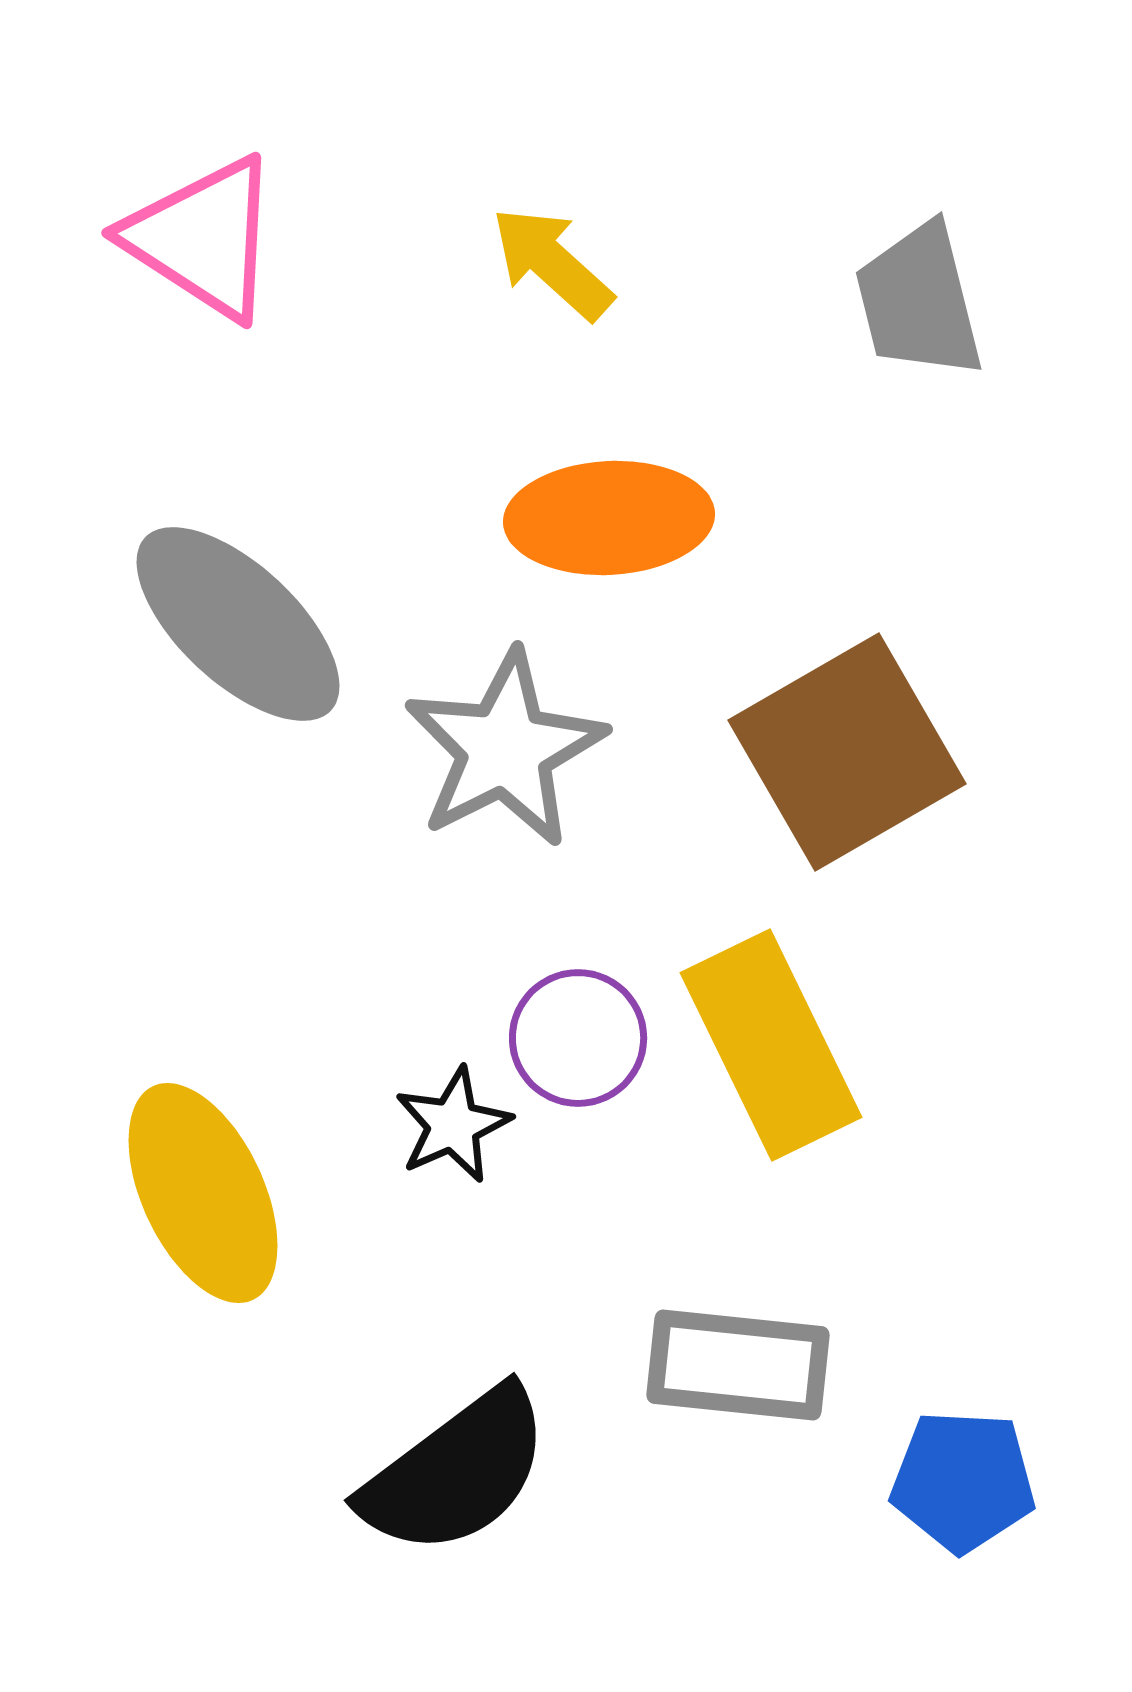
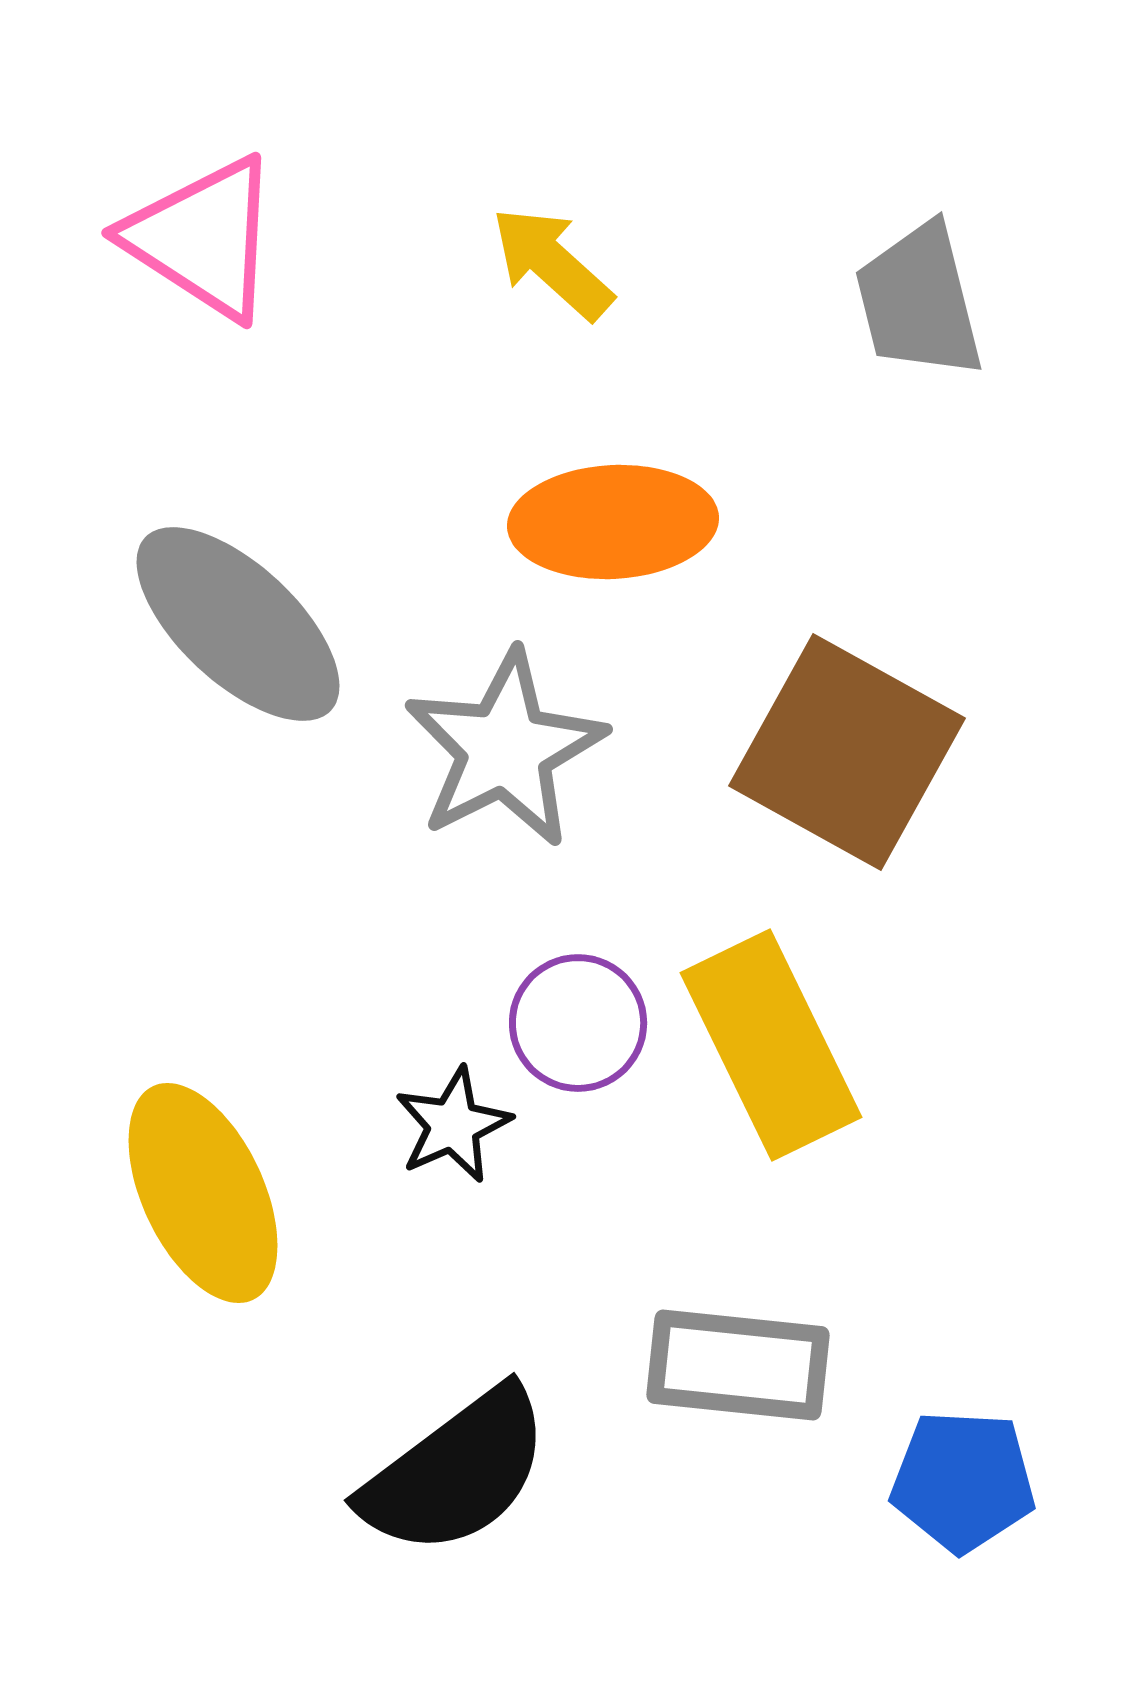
orange ellipse: moved 4 px right, 4 px down
brown square: rotated 31 degrees counterclockwise
purple circle: moved 15 px up
